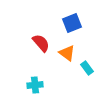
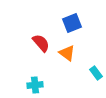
cyan rectangle: moved 9 px right, 5 px down
